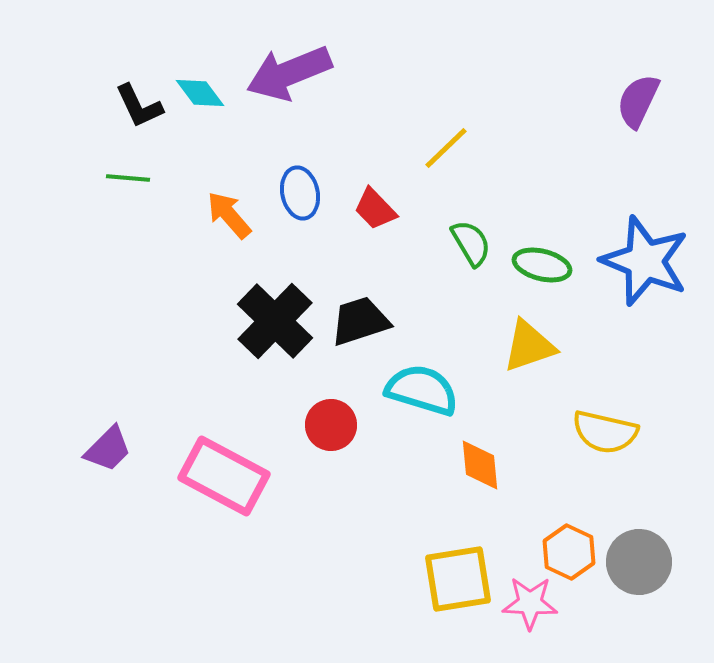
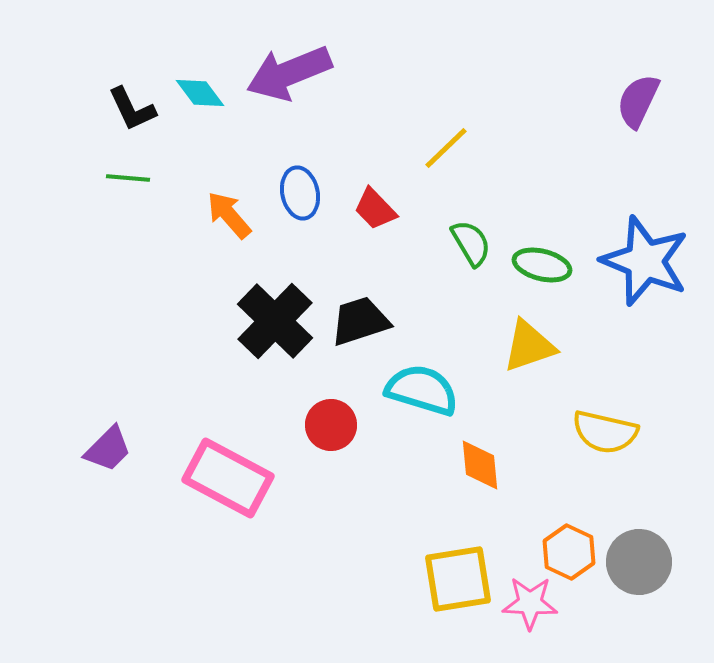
black L-shape: moved 7 px left, 3 px down
pink rectangle: moved 4 px right, 2 px down
